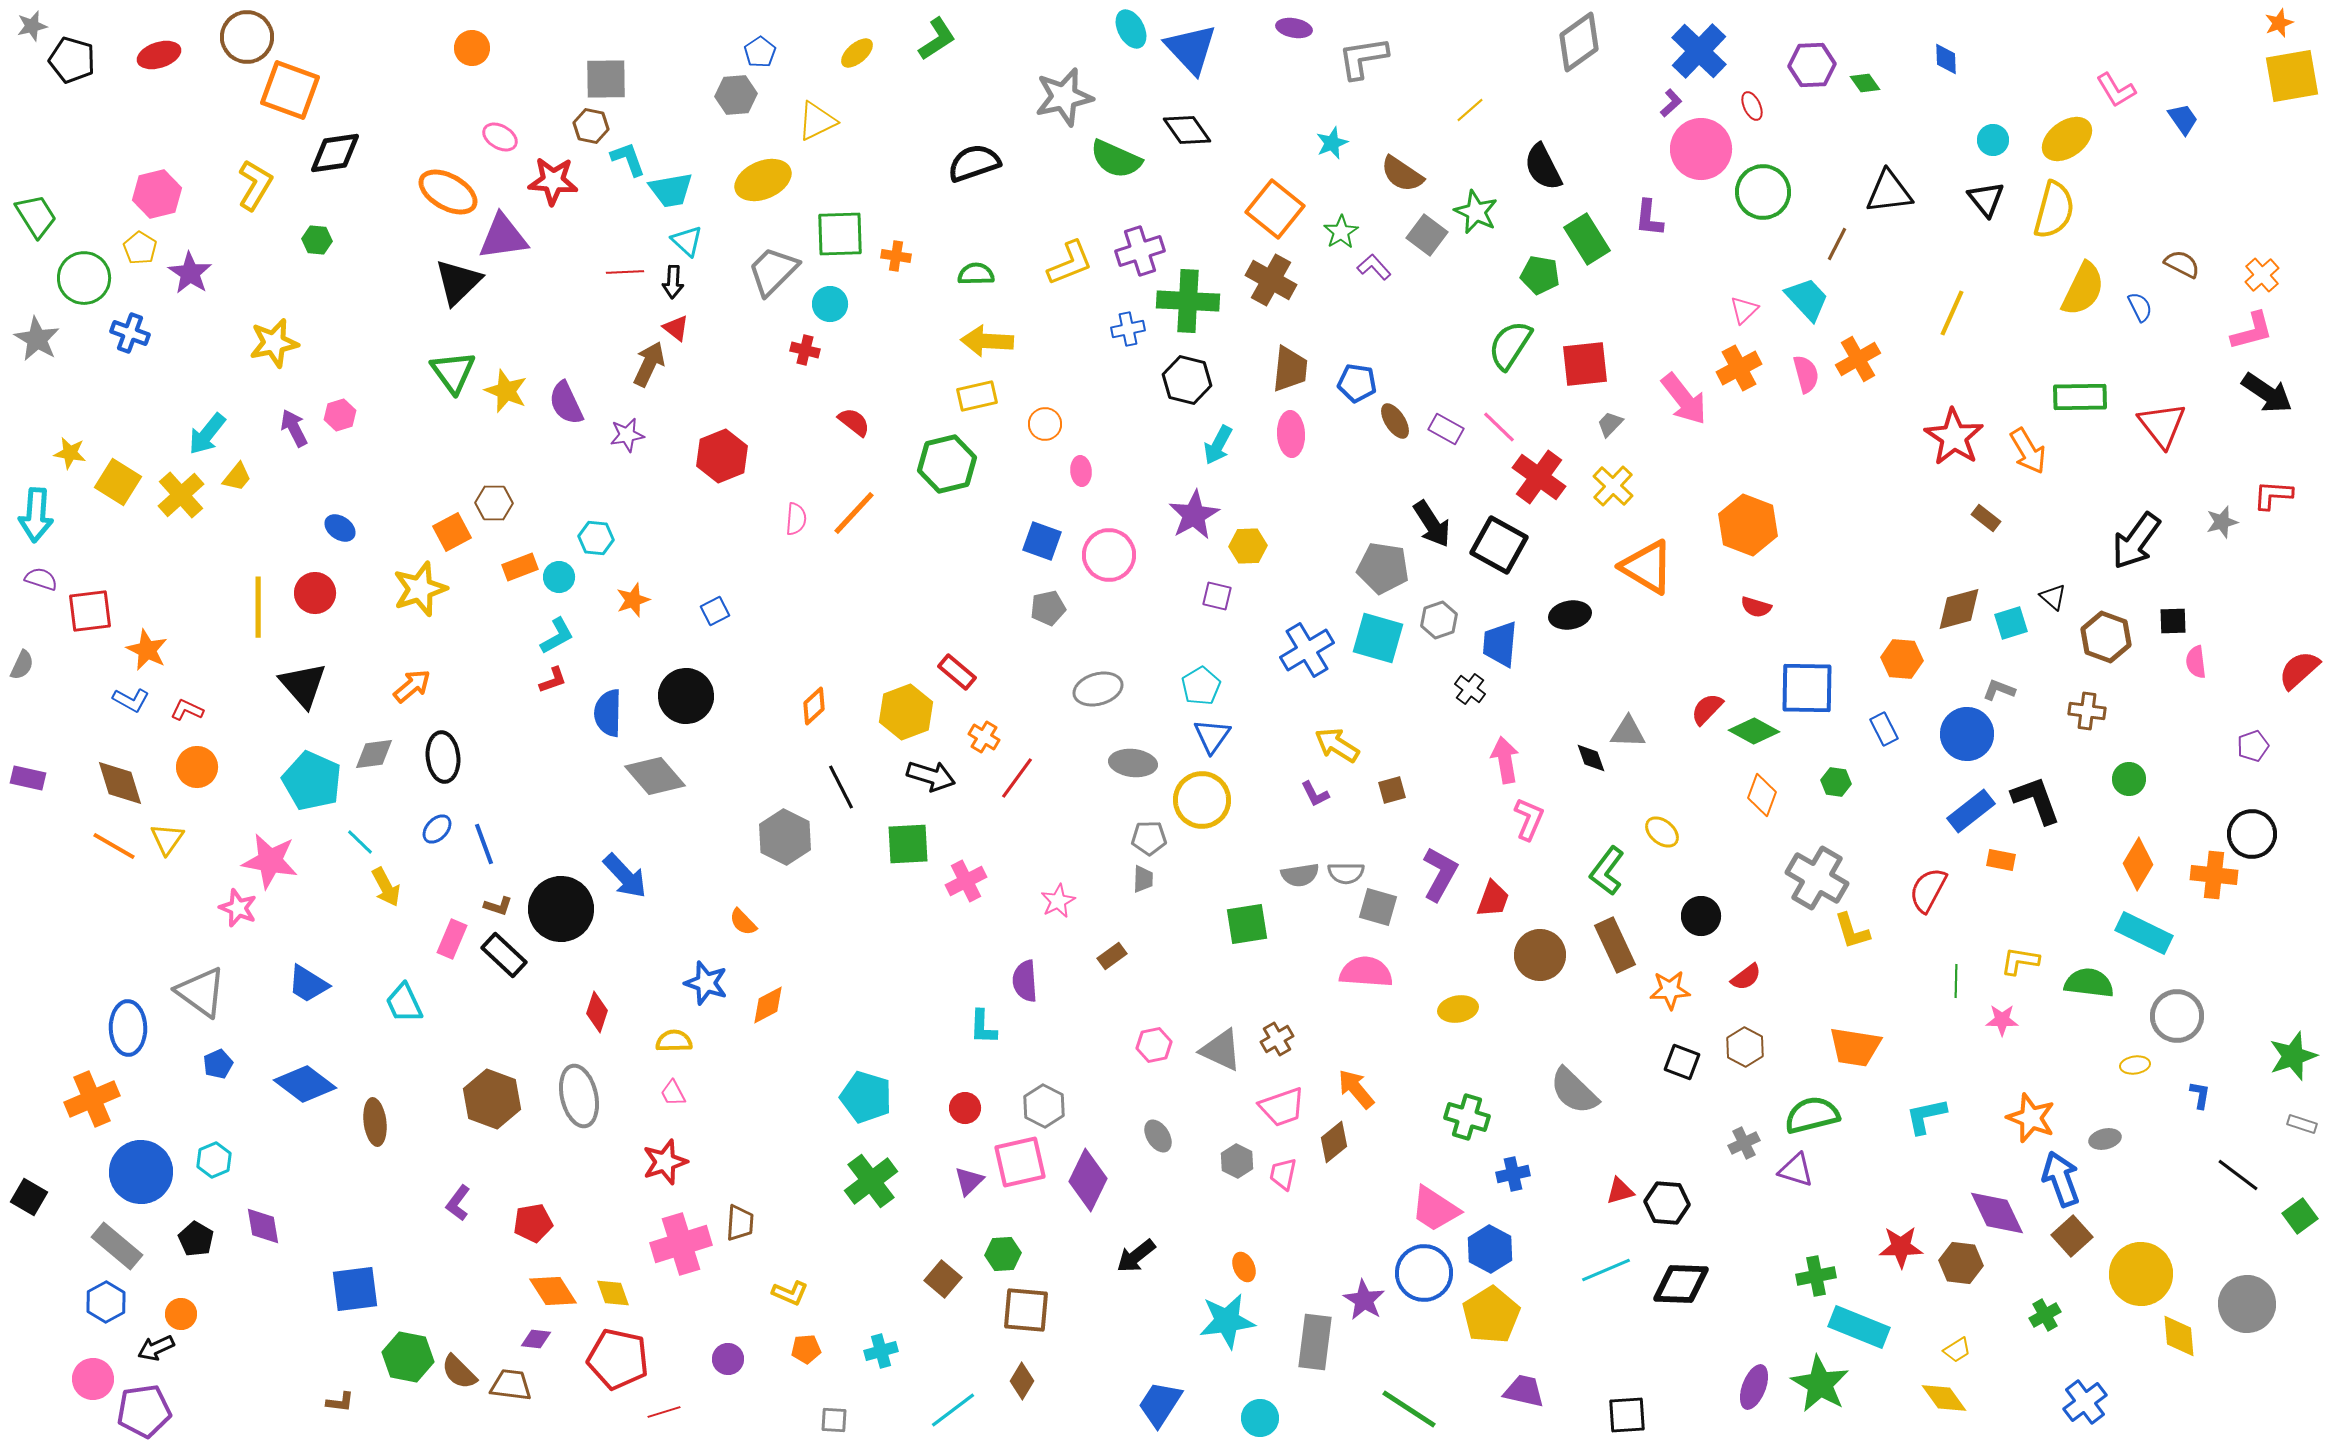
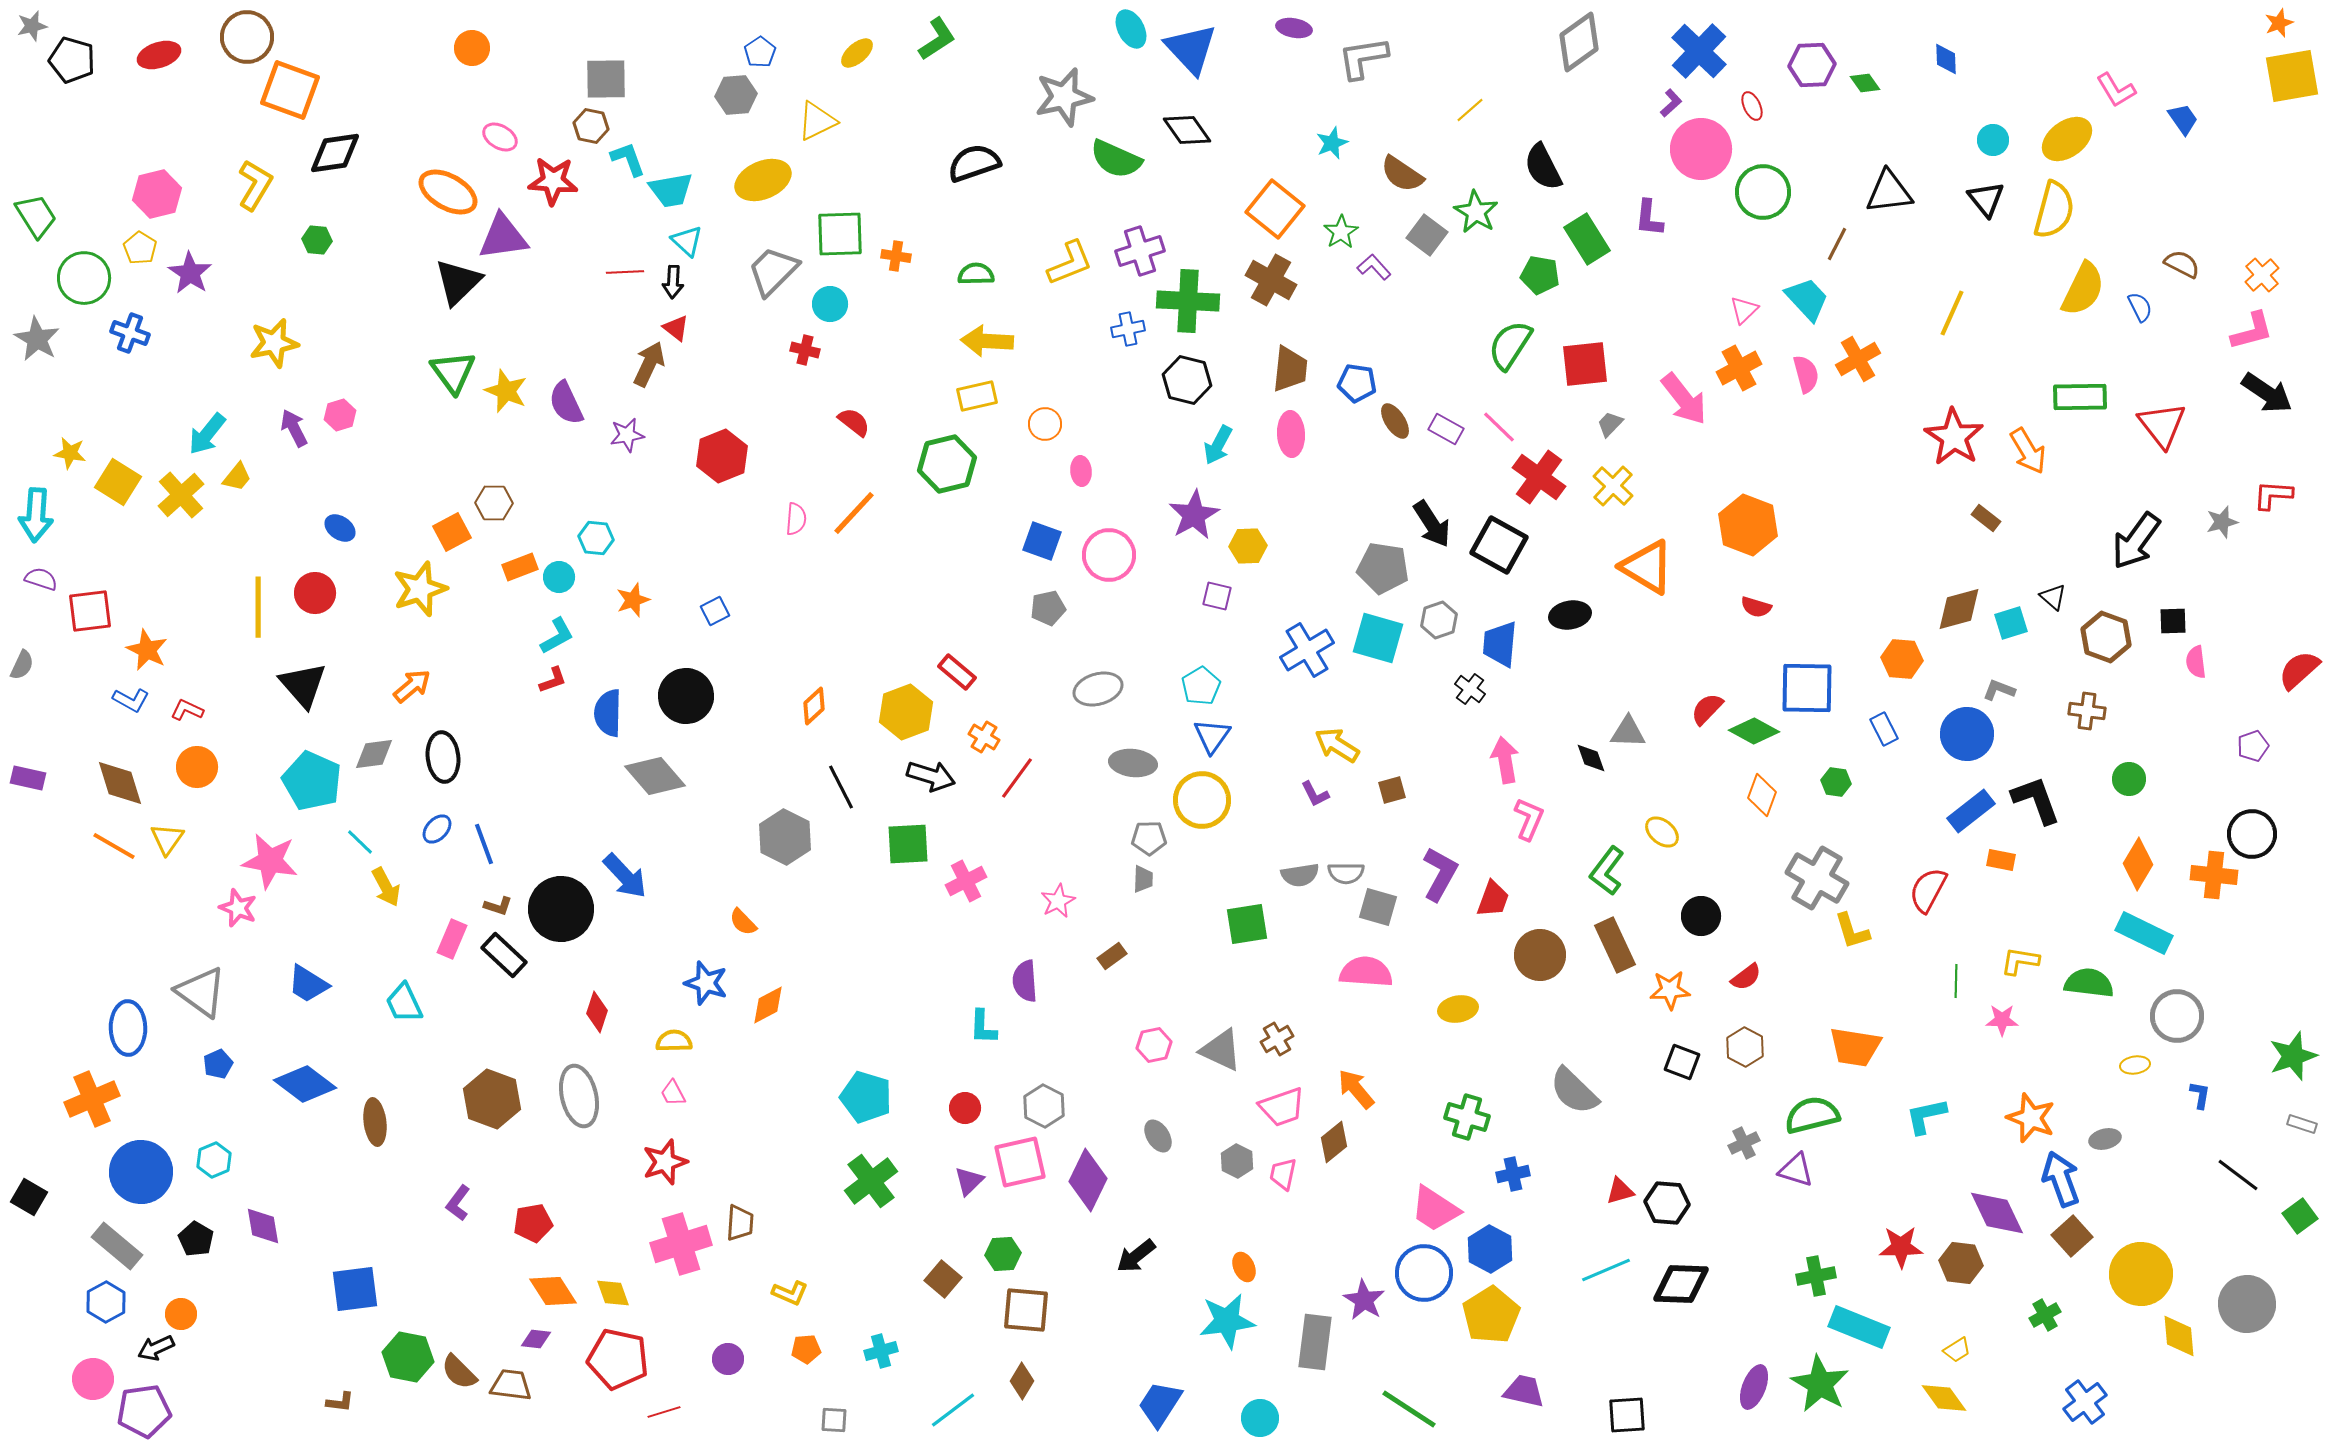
green star at (1476, 212): rotated 6 degrees clockwise
